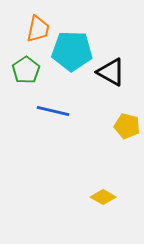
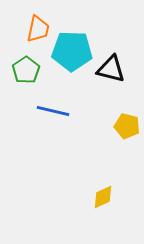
black triangle: moved 3 px up; rotated 16 degrees counterclockwise
yellow diamond: rotated 55 degrees counterclockwise
